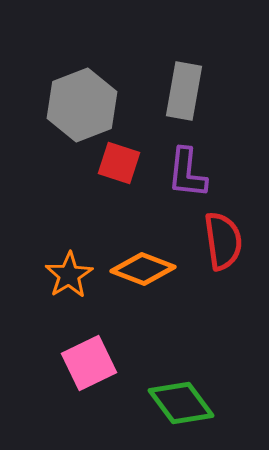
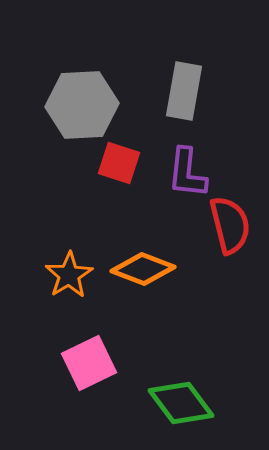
gray hexagon: rotated 18 degrees clockwise
red semicircle: moved 7 px right, 16 px up; rotated 6 degrees counterclockwise
